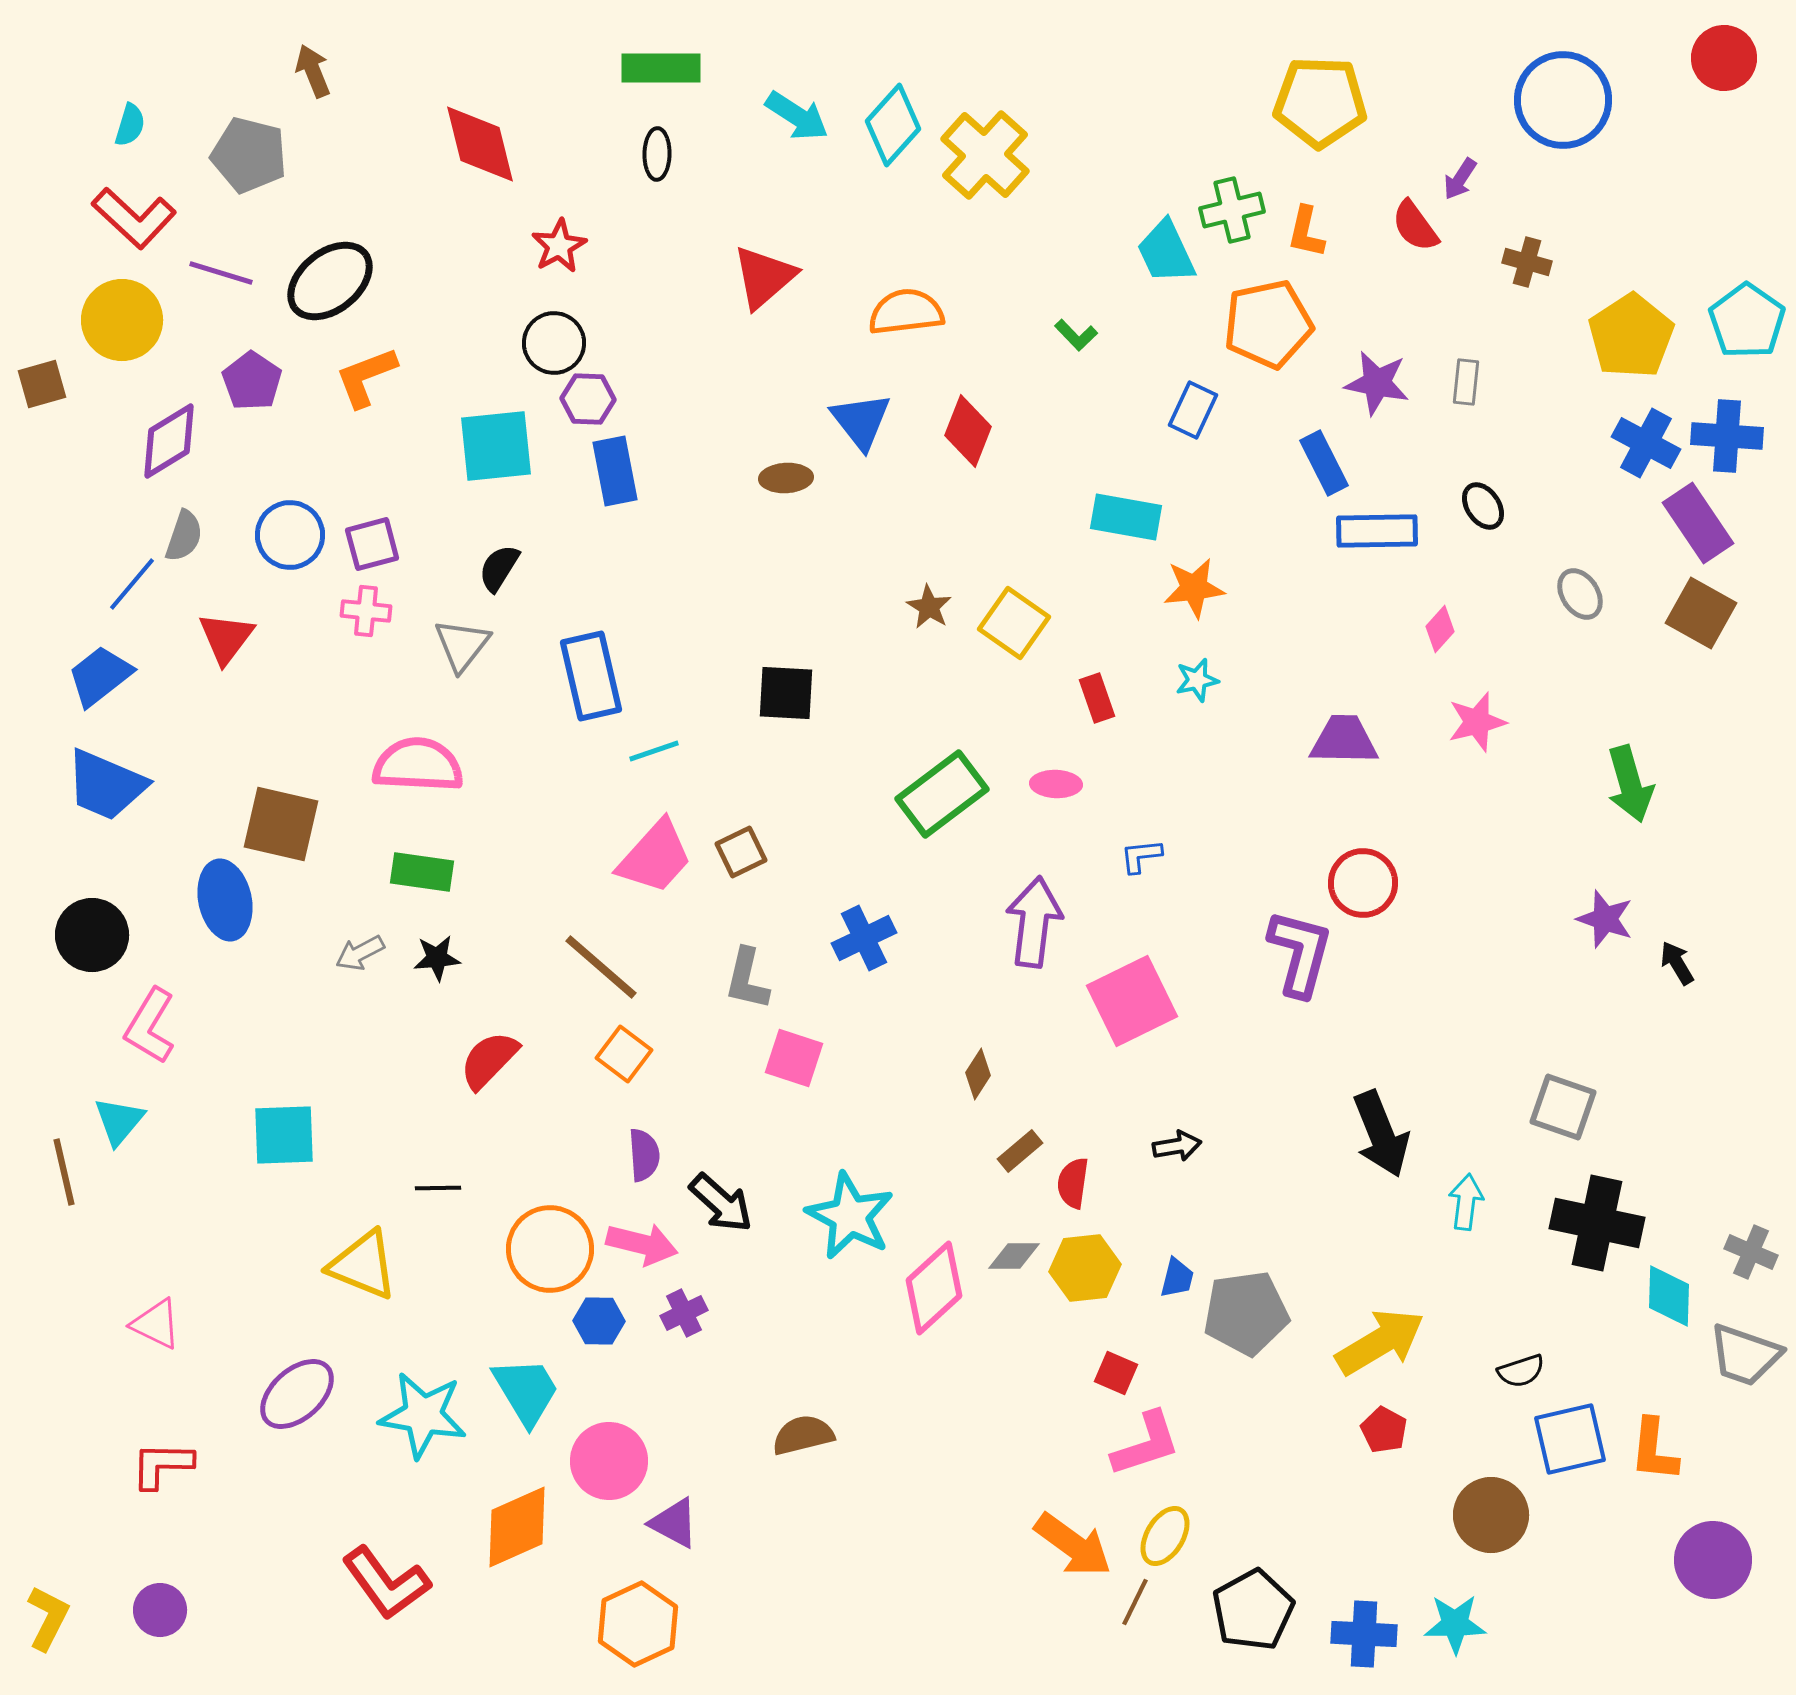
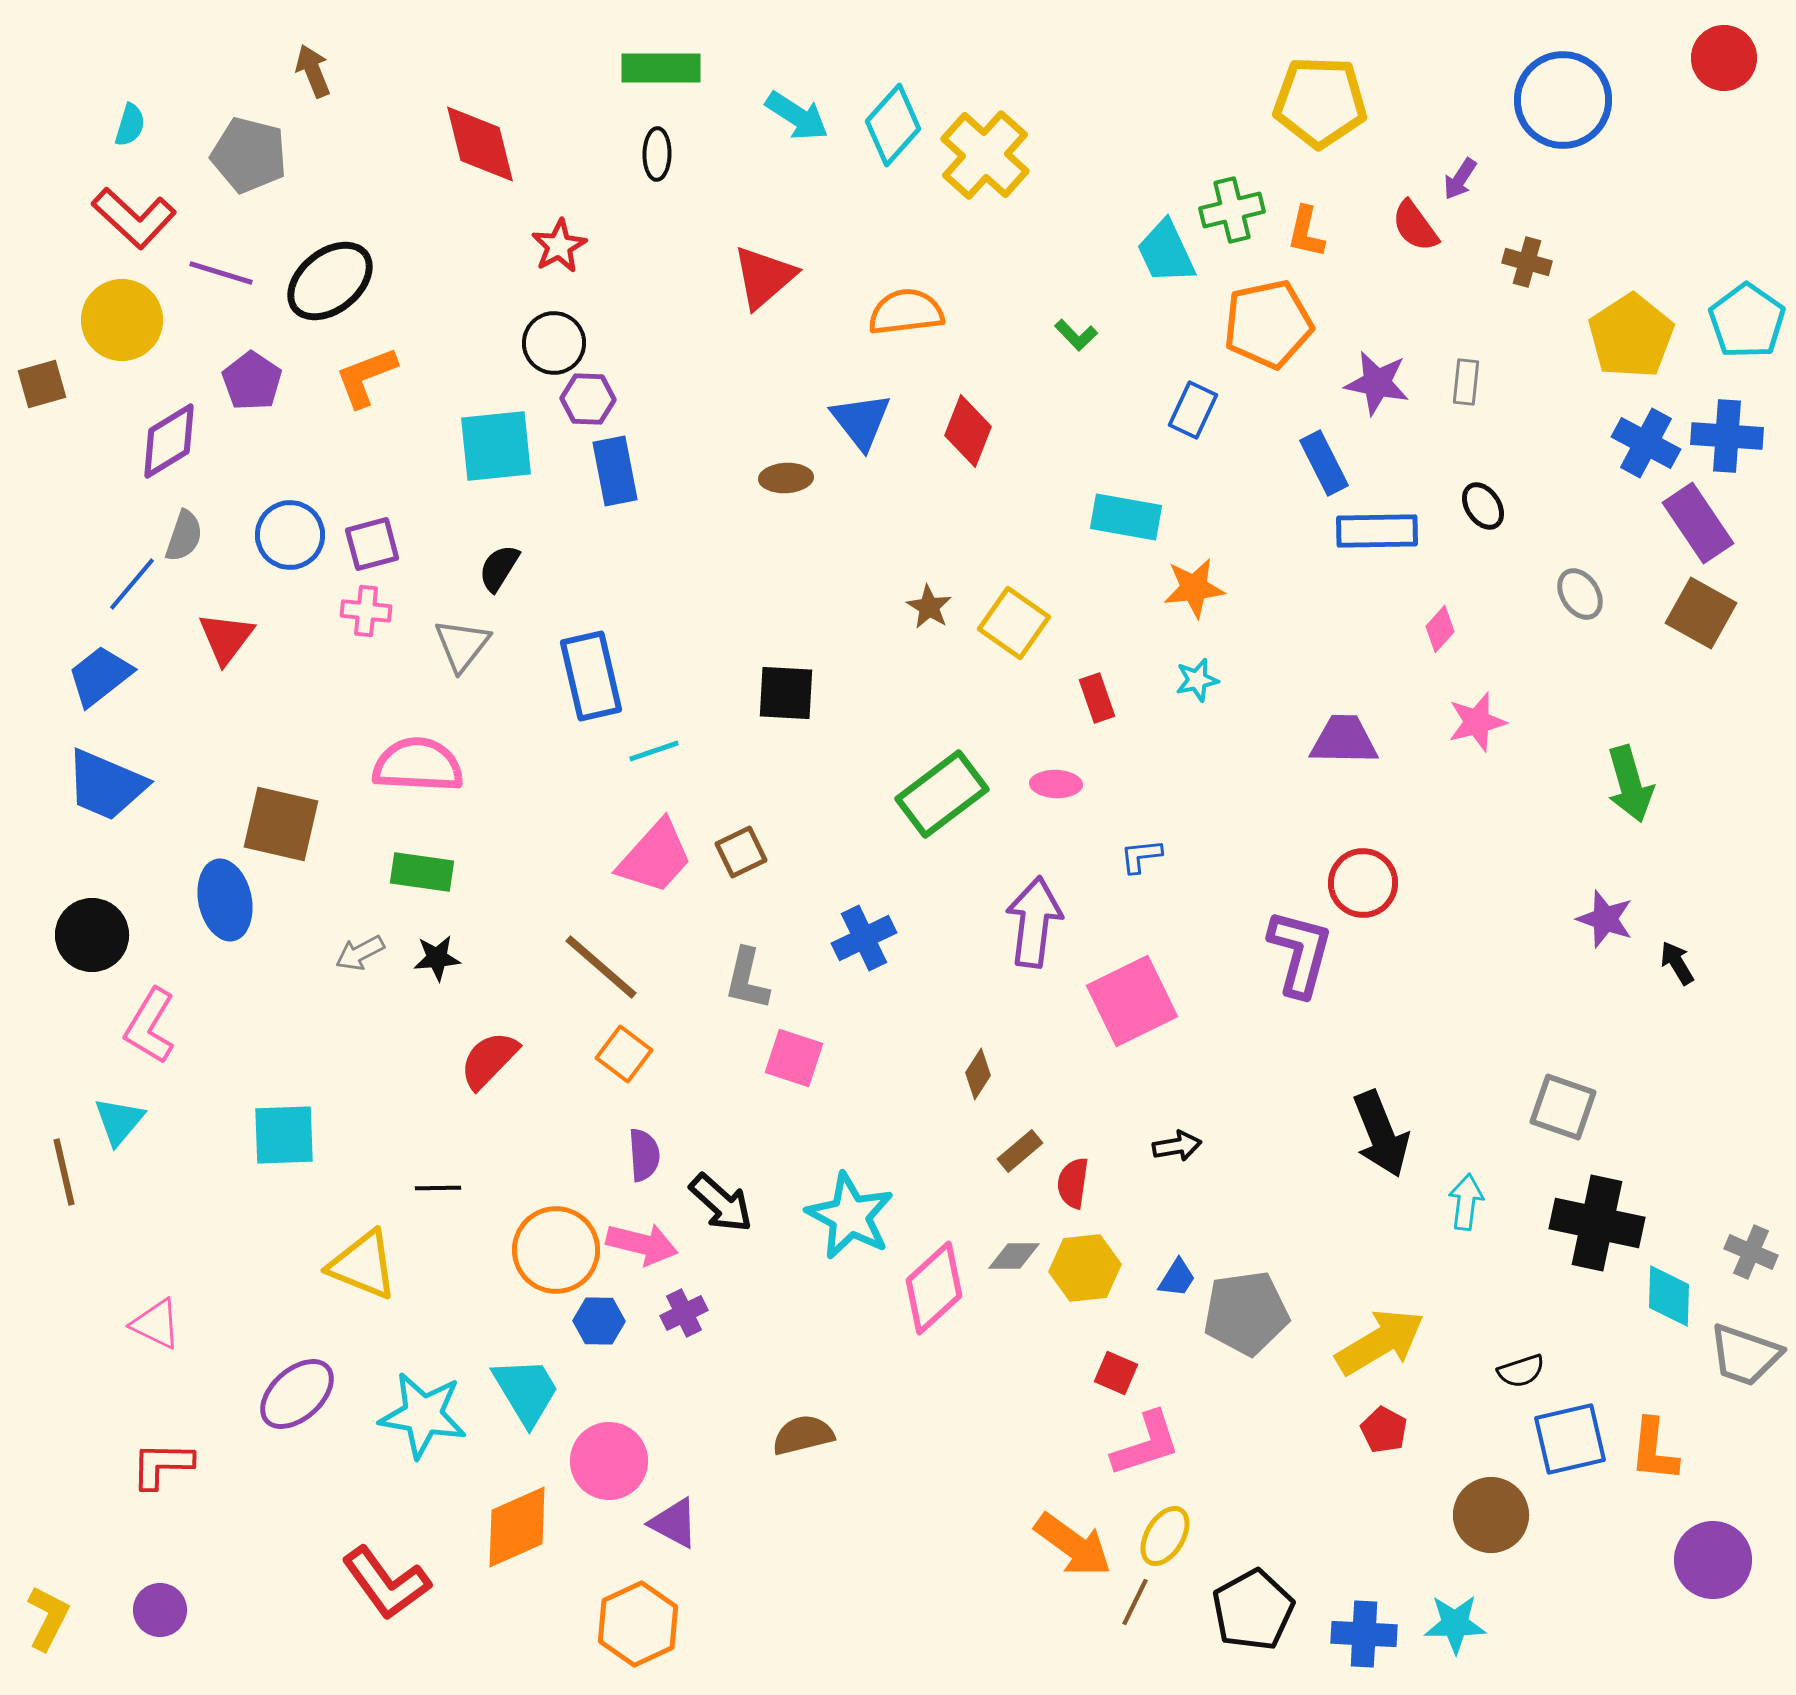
orange circle at (550, 1249): moved 6 px right, 1 px down
blue trapezoid at (1177, 1278): rotated 18 degrees clockwise
